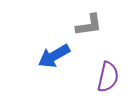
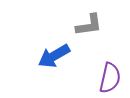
purple semicircle: moved 2 px right, 1 px down
